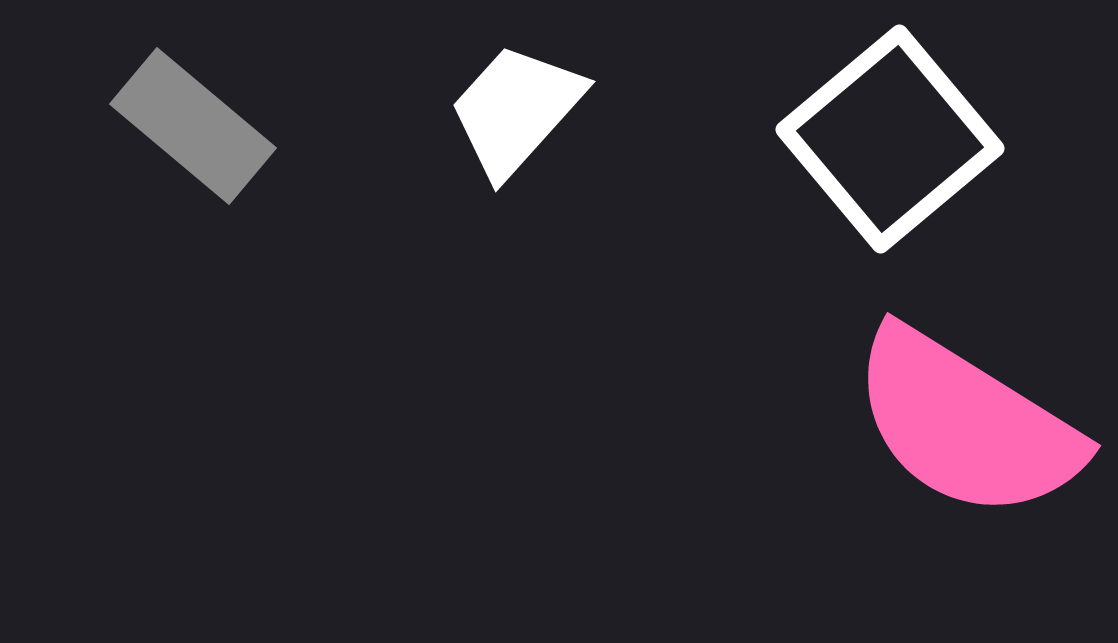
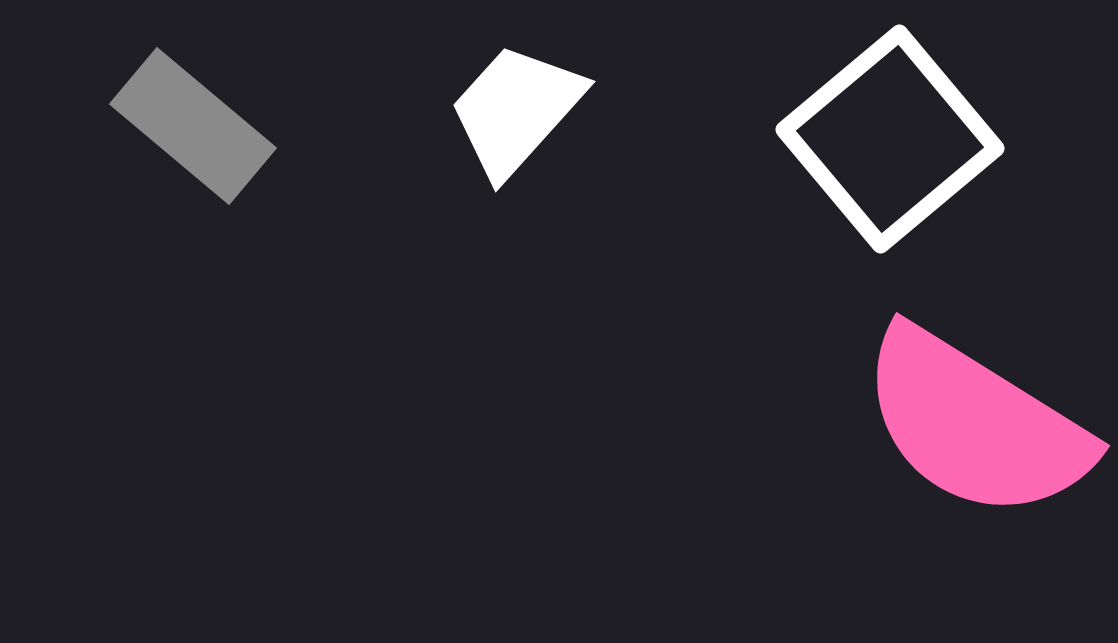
pink semicircle: moved 9 px right
